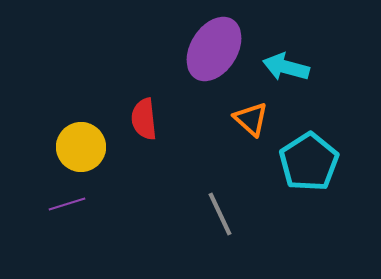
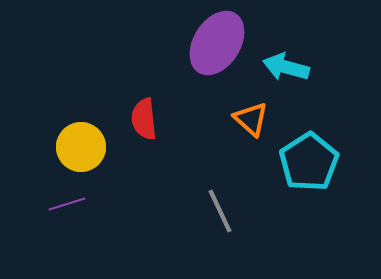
purple ellipse: moved 3 px right, 6 px up
gray line: moved 3 px up
